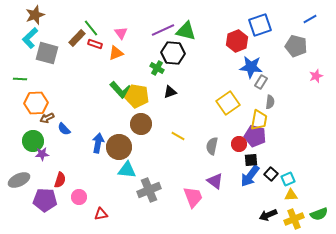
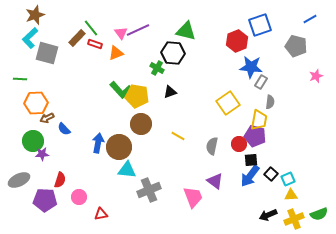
purple line at (163, 30): moved 25 px left
